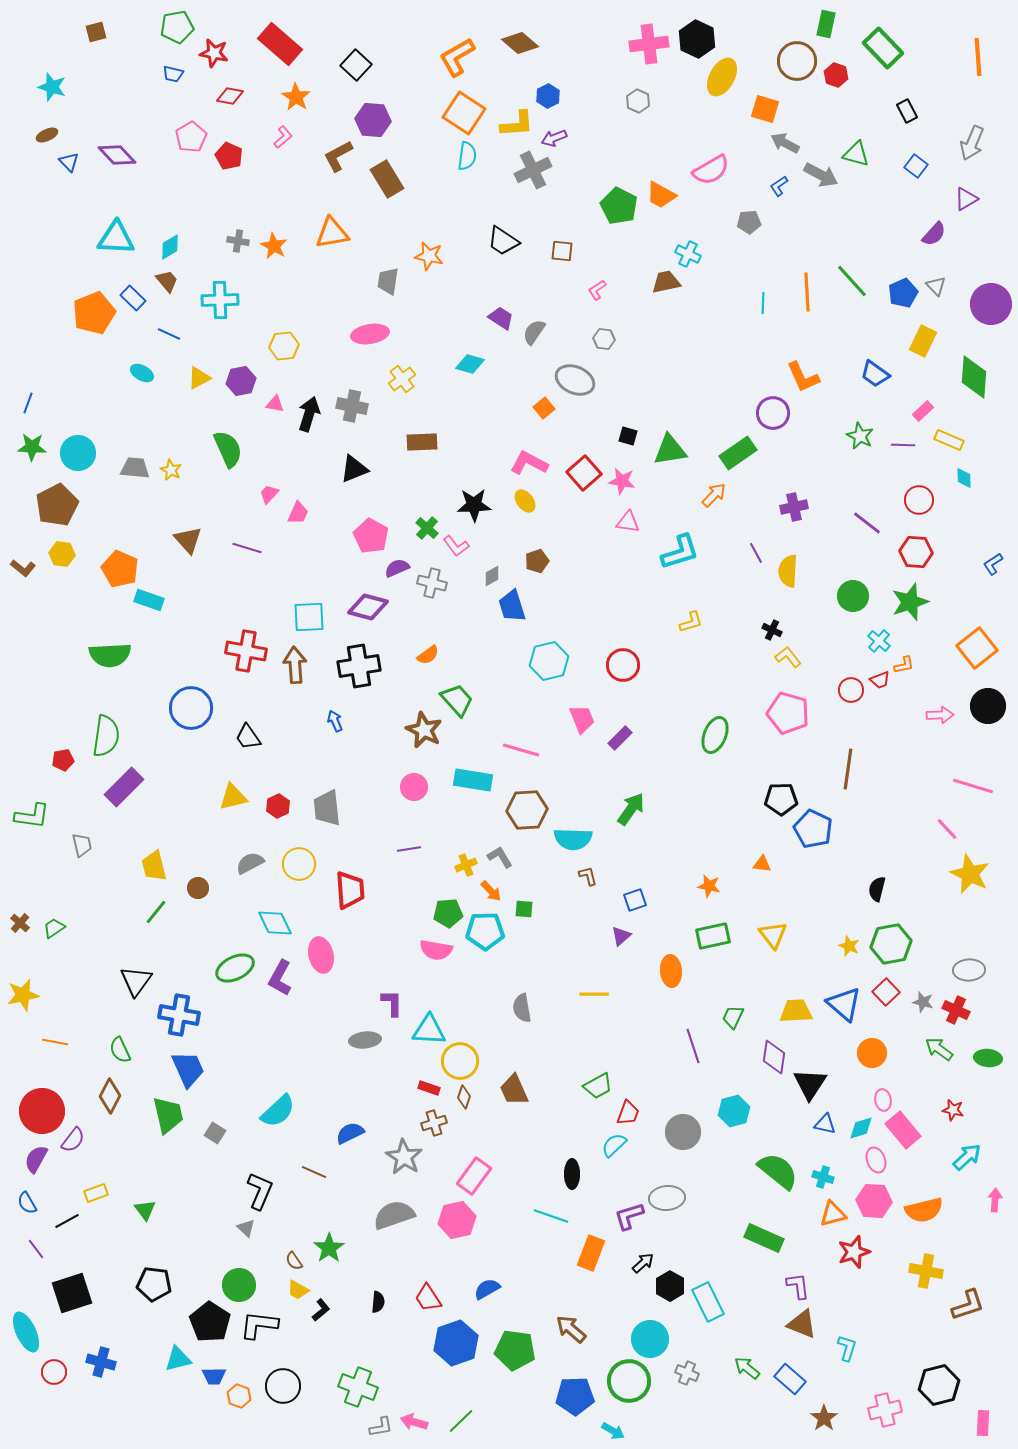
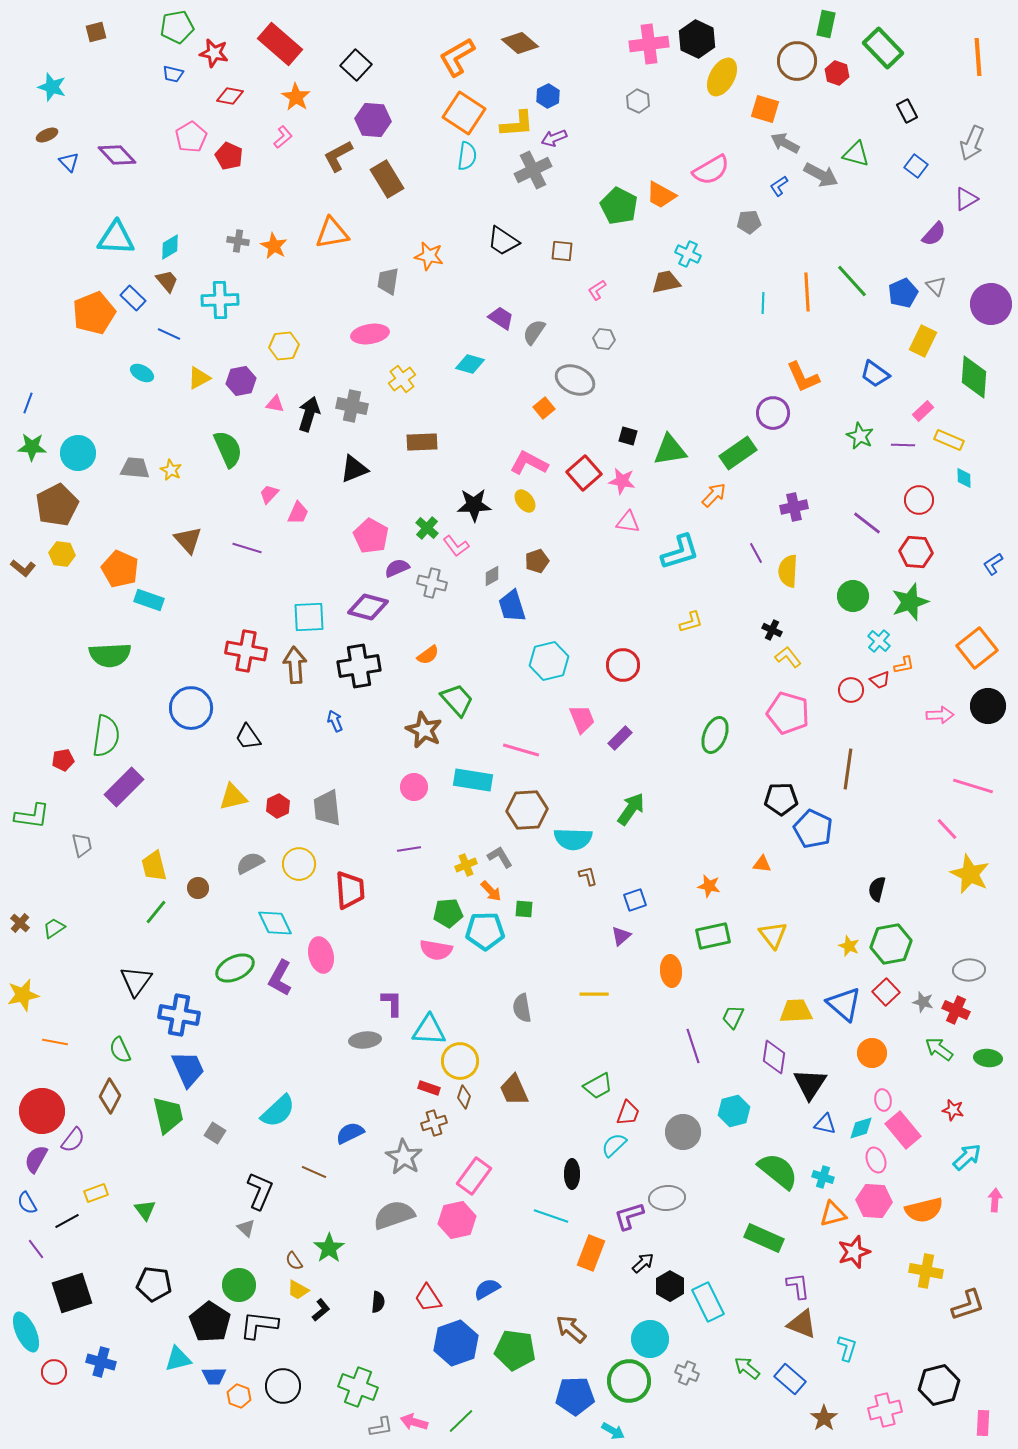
red hexagon at (836, 75): moved 1 px right, 2 px up
